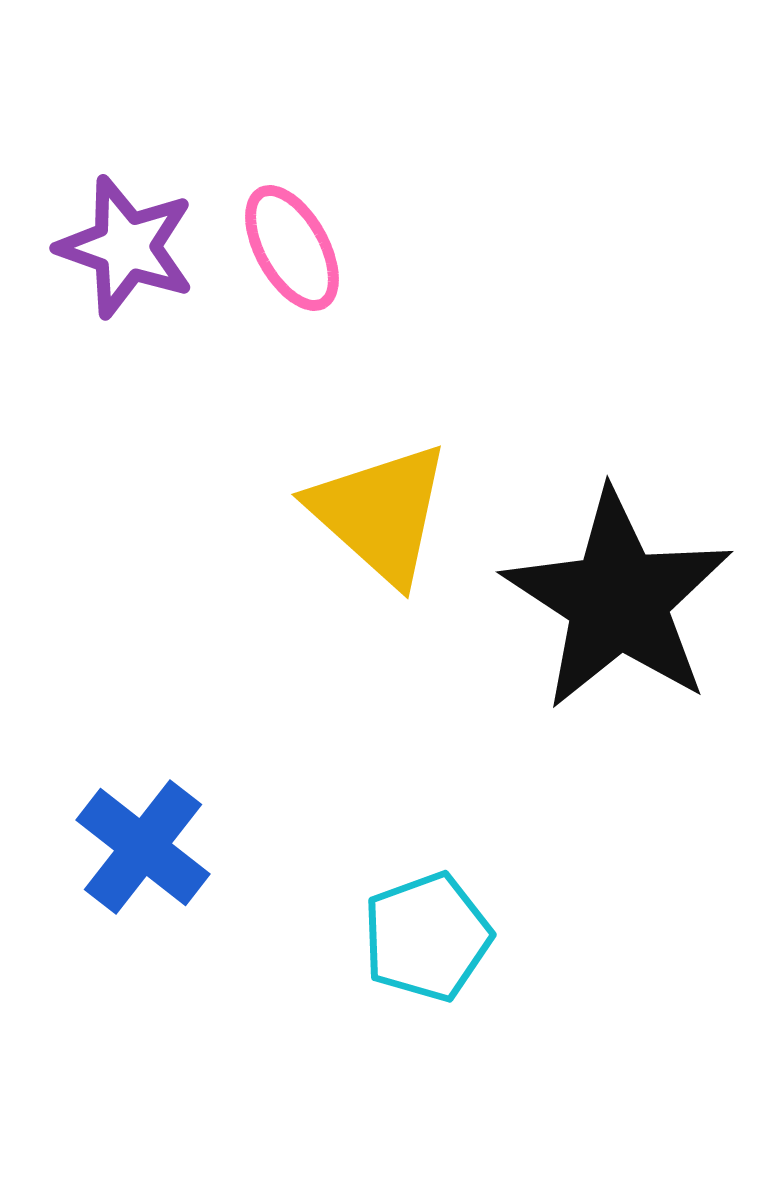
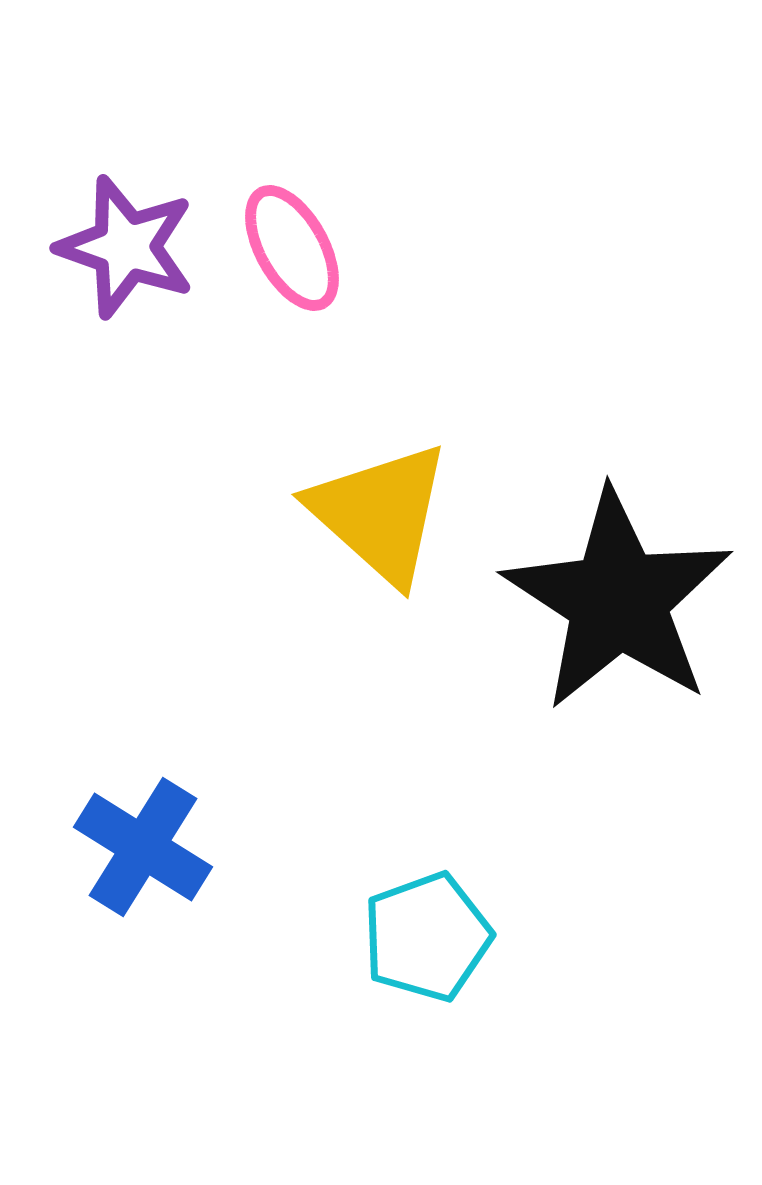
blue cross: rotated 6 degrees counterclockwise
